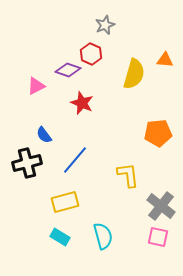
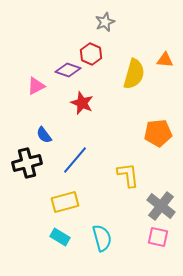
gray star: moved 3 px up
cyan semicircle: moved 1 px left, 2 px down
